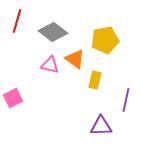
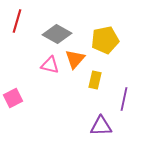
gray diamond: moved 4 px right, 2 px down; rotated 8 degrees counterclockwise
orange triangle: rotated 35 degrees clockwise
purple line: moved 2 px left, 1 px up
